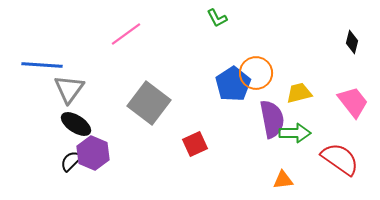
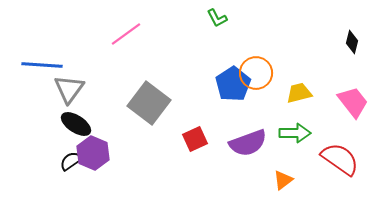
purple semicircle: moved 24 px left, 24 px down; rotated 81 degrees clockwise
red square: moved 5 px up
black semicircle: rotated 10 degrees clockwise
orange triangle: rotated 30 degrees counterclockwise
